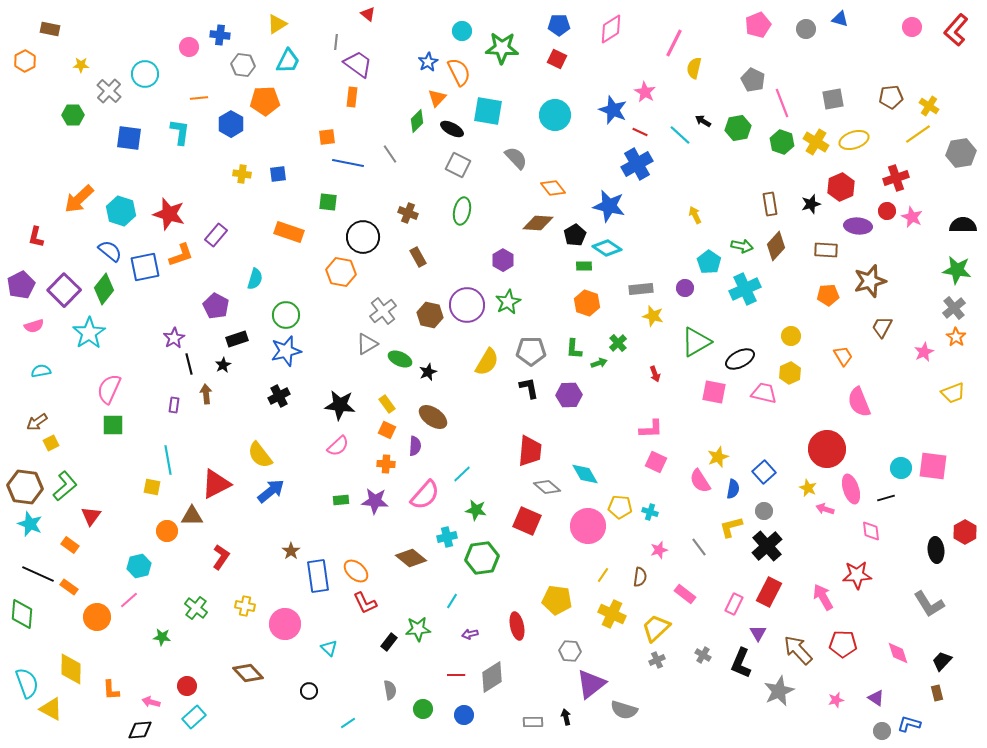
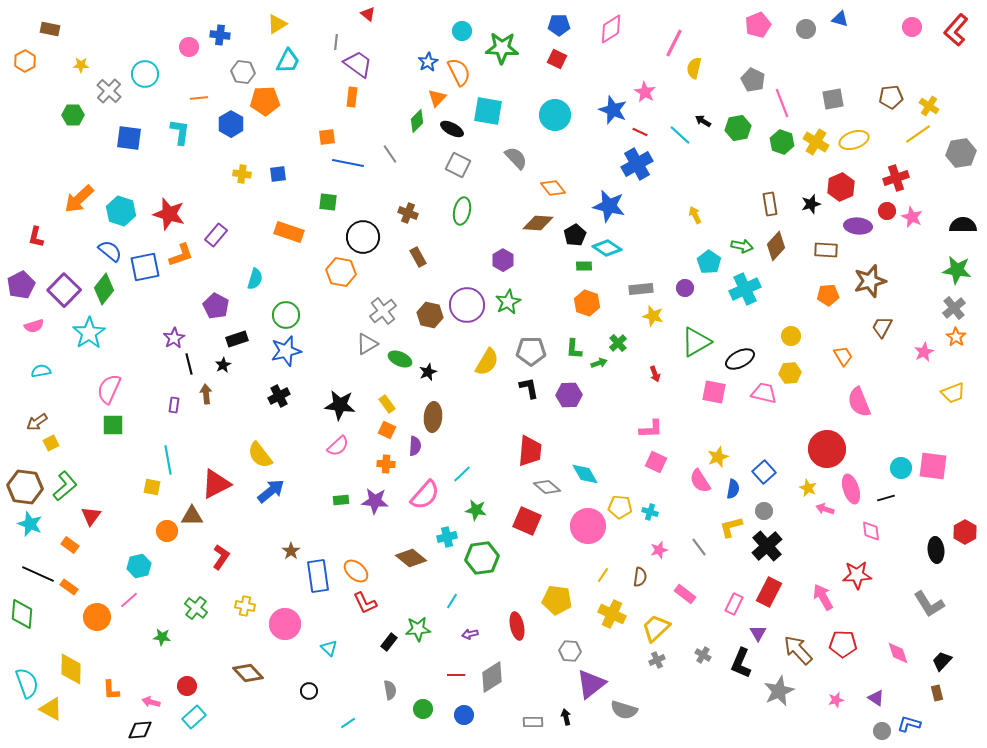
gray hexagon at (243, 65): moved 7 px down
yellow hexagon at (790, 373): rotated 20 degrees clockwise
brown ellipse at (433, 417): rotated 60 degrees clockwise
